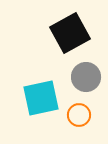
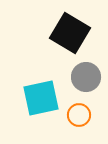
black square: rotated 30 degrees counterclockwise
